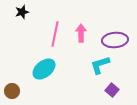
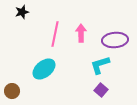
purple square: moved 11 px left
